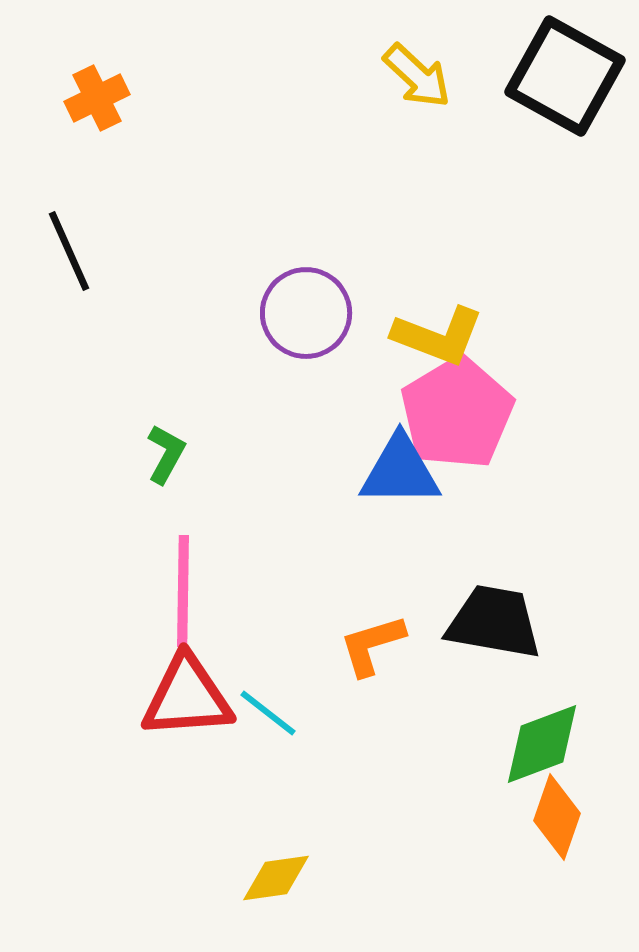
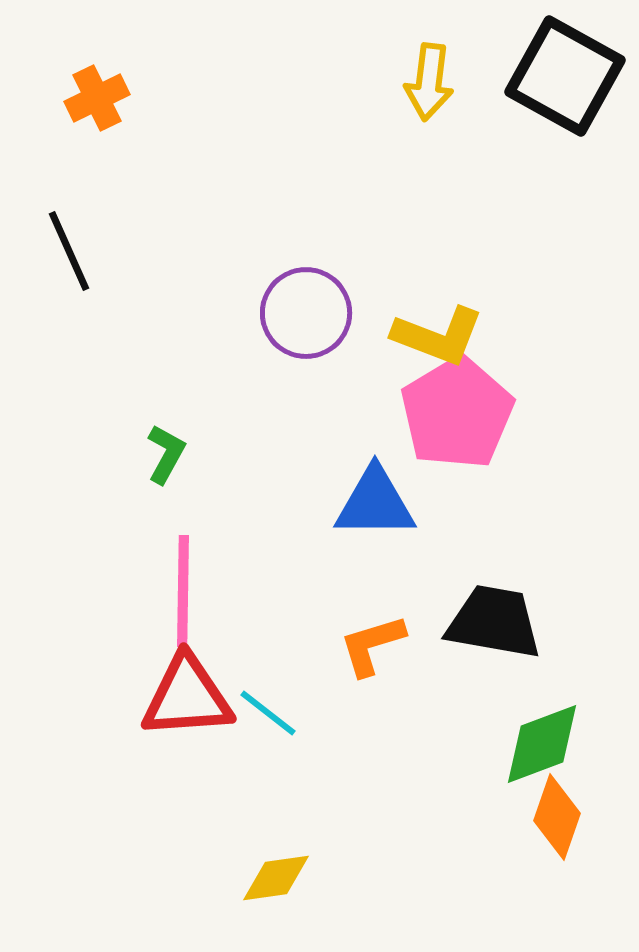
yellow arrow: moved 12 px right, 6 px down; rotated 54 degrees clockwise
blue triangle: moved 25 px left, 32 px down
